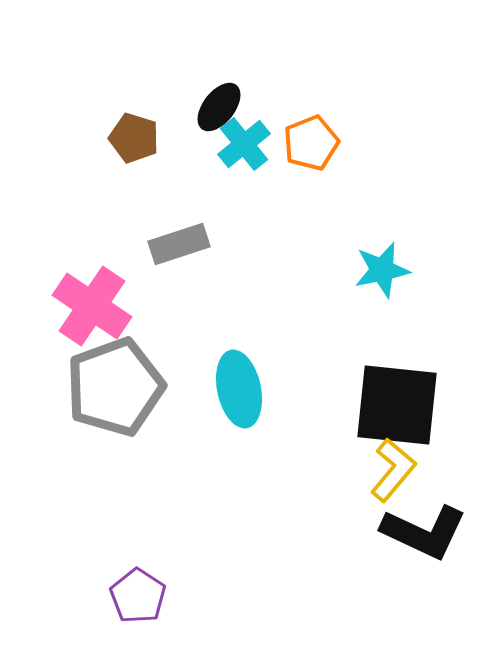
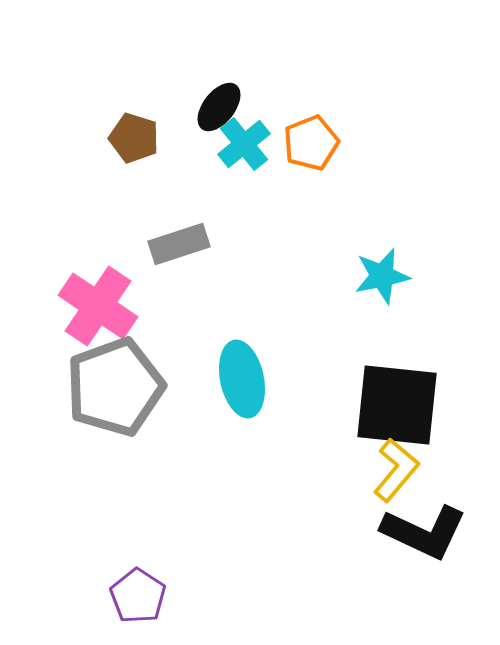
cyan star: moved 6 px down
pink cross: moved 6 px right
cyan ellipse: moved 3 px right, 10 px up
yellow L-shape: moved 3 px right
